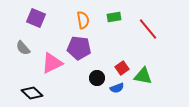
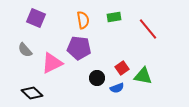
gray semicircle: moved 2 px right, 2 px down
